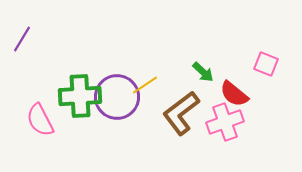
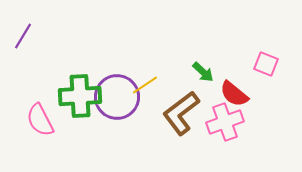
purple line: moved 1 px right, 3 px up
